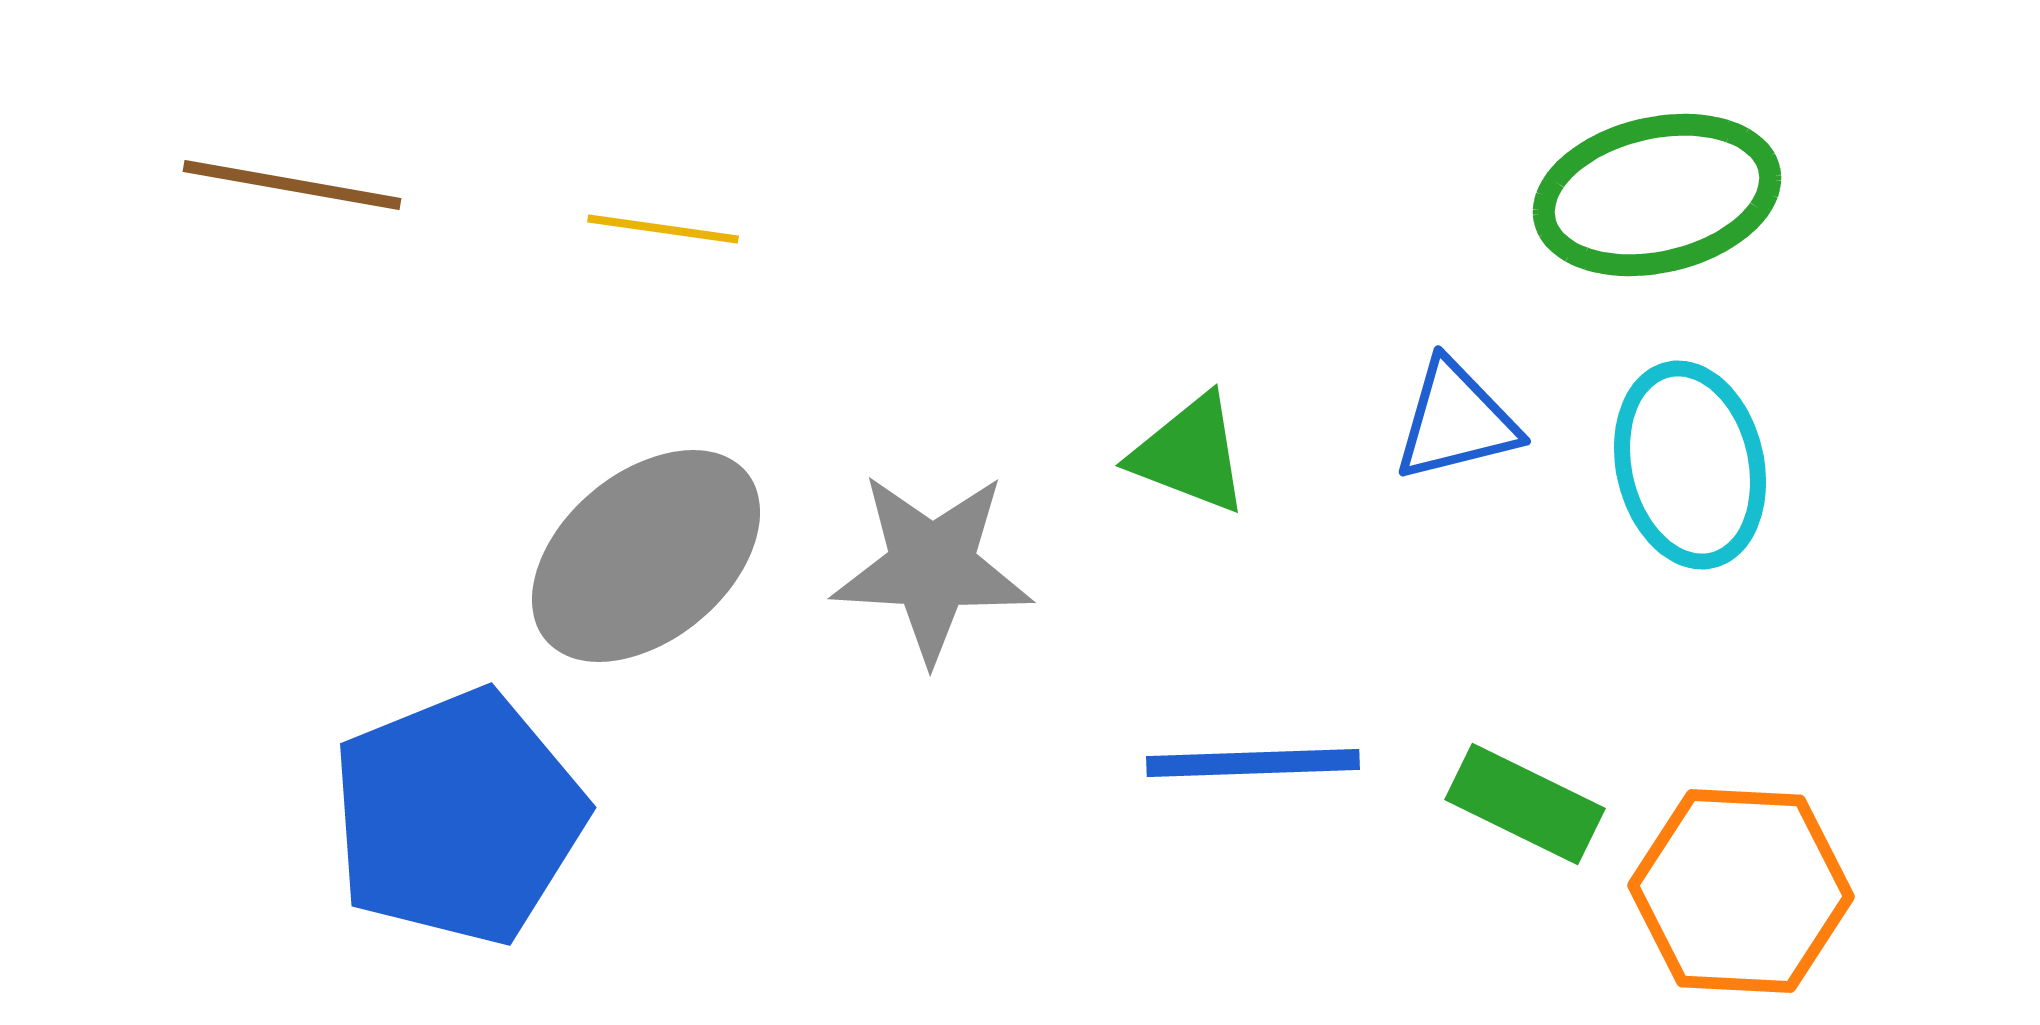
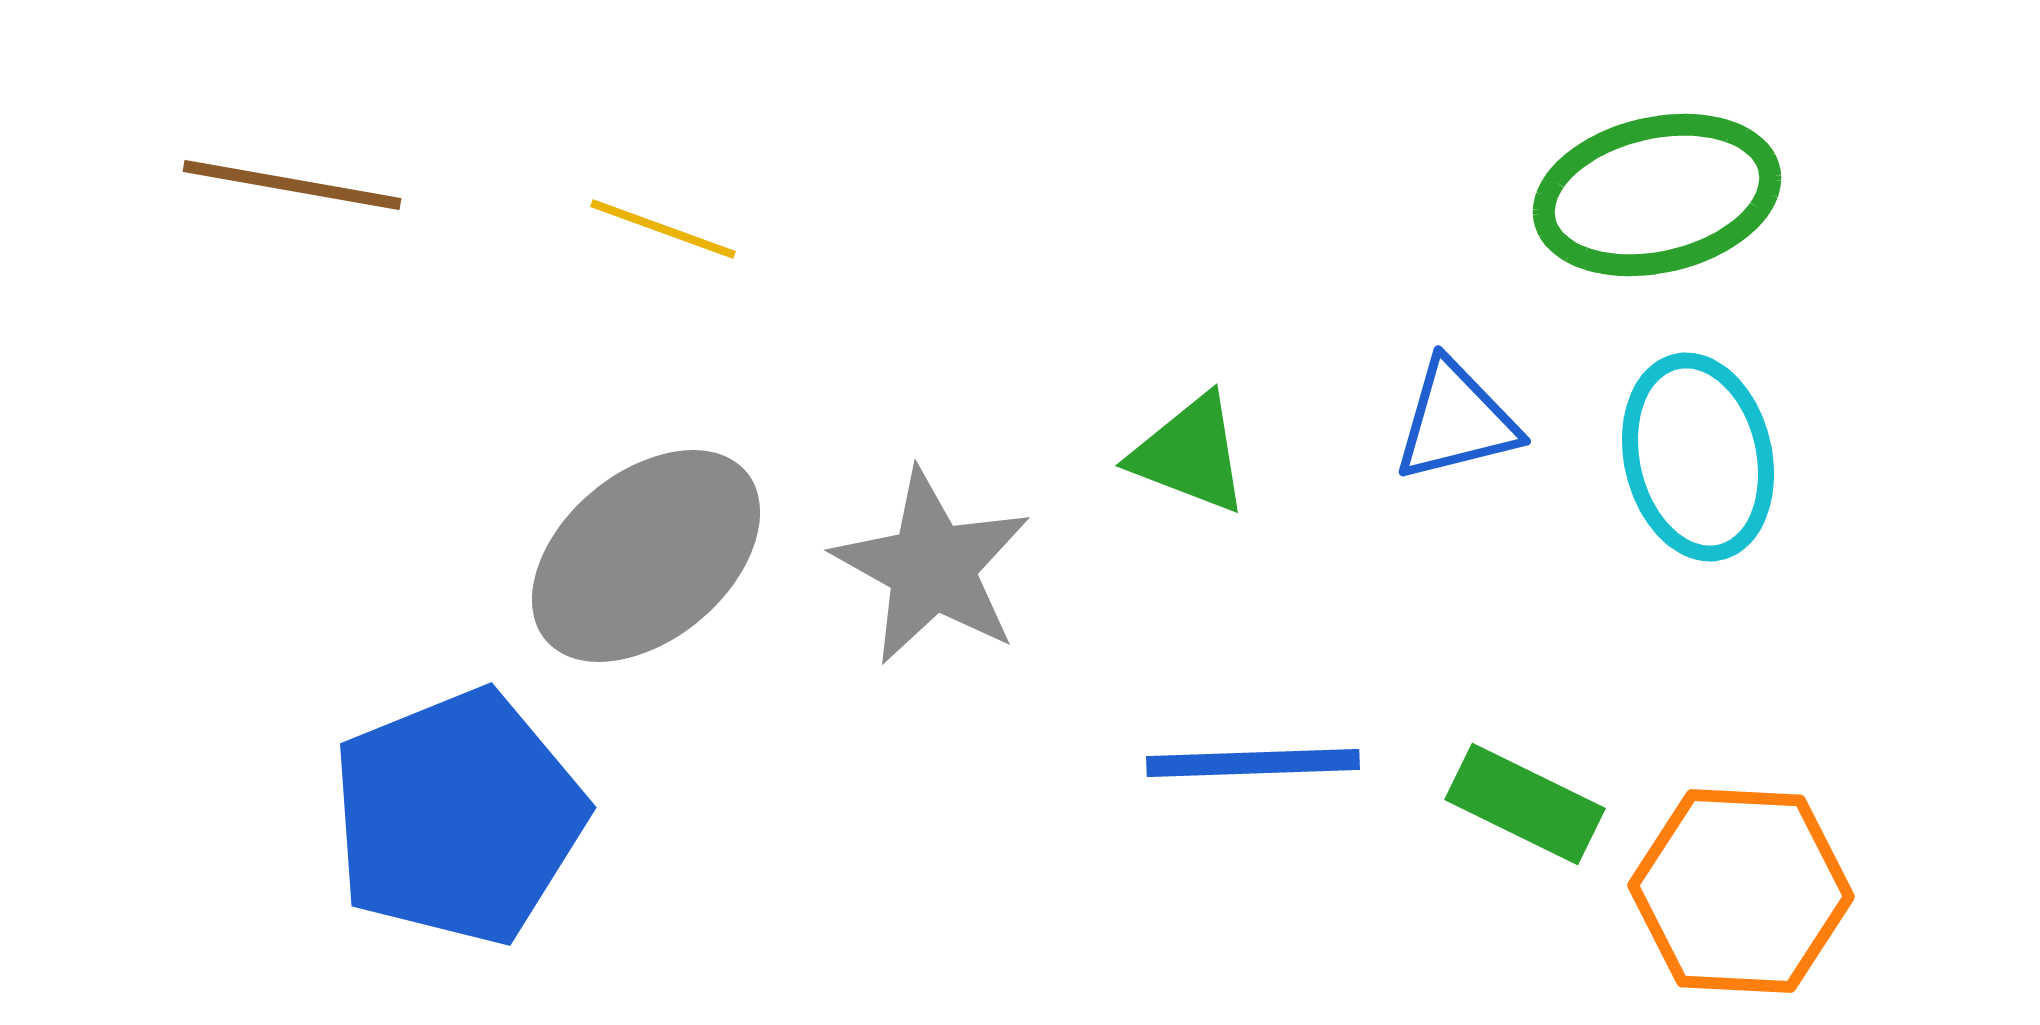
yellow line: rotated 12 degrees clockwise
cyan ellipse: moved 8 px right, 8 px up
gray star: rotated 26 degrees clockwise
